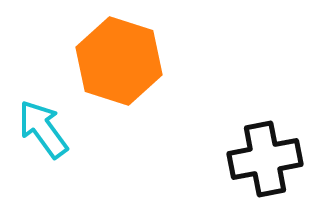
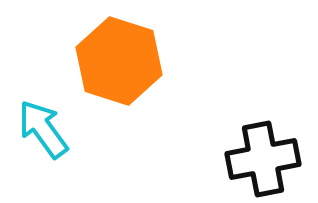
black cross: moved 2 px left
